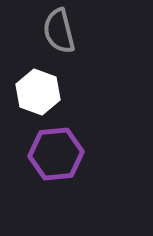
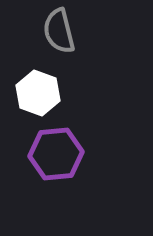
white hexagon: moved 1 px down
